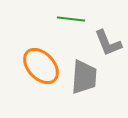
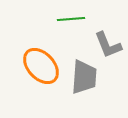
green line: rotated 12 degrees counterclockwise
gray L-shape: moved 2 px down
